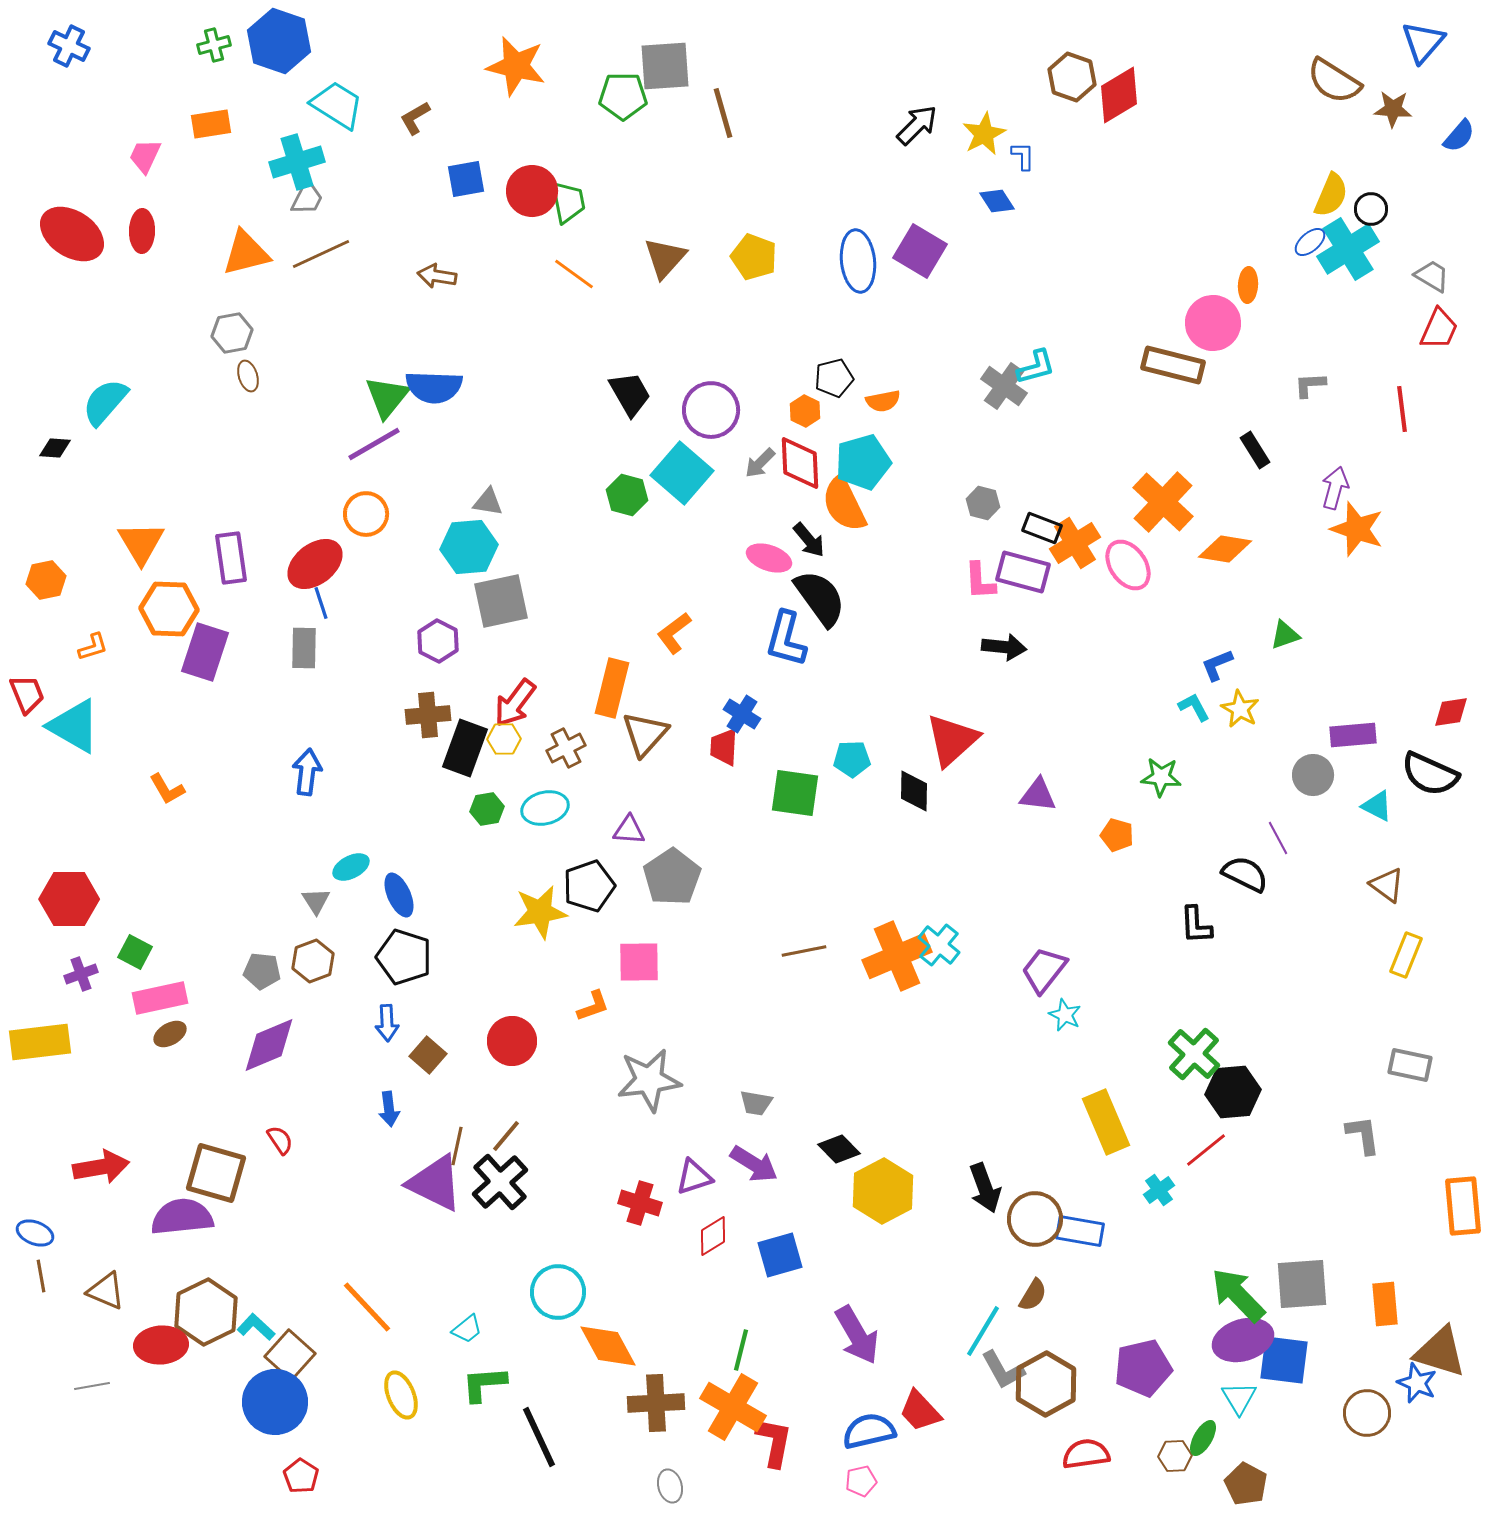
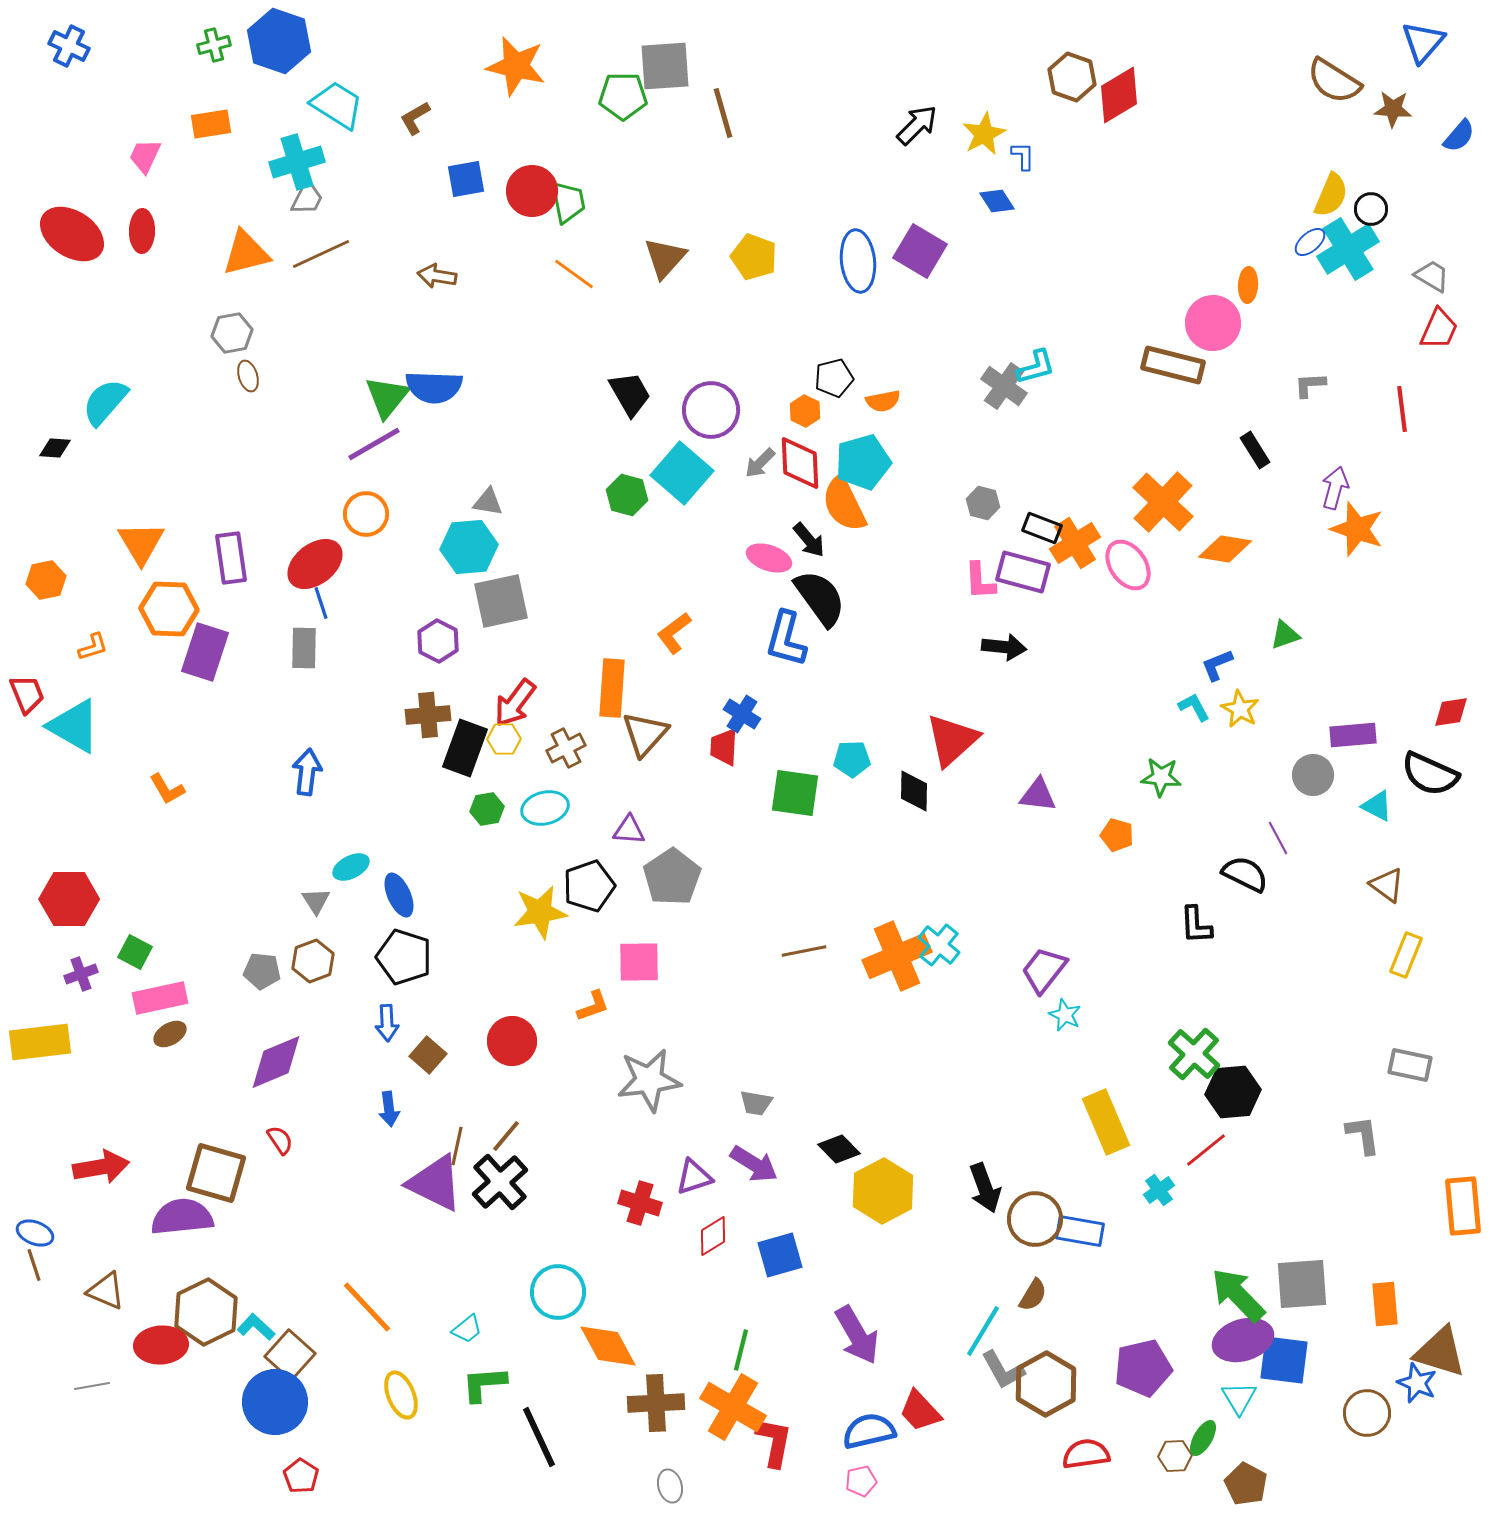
orange rectangle at (612, 688): rotated 10 degrees counterclockwise
purple diamond at (269, 1045): moved 7 px right, 17 px down
brown line at (41, 1276): moved 7 px left, 11 px up; rotated 8 degrees counterclockwise
